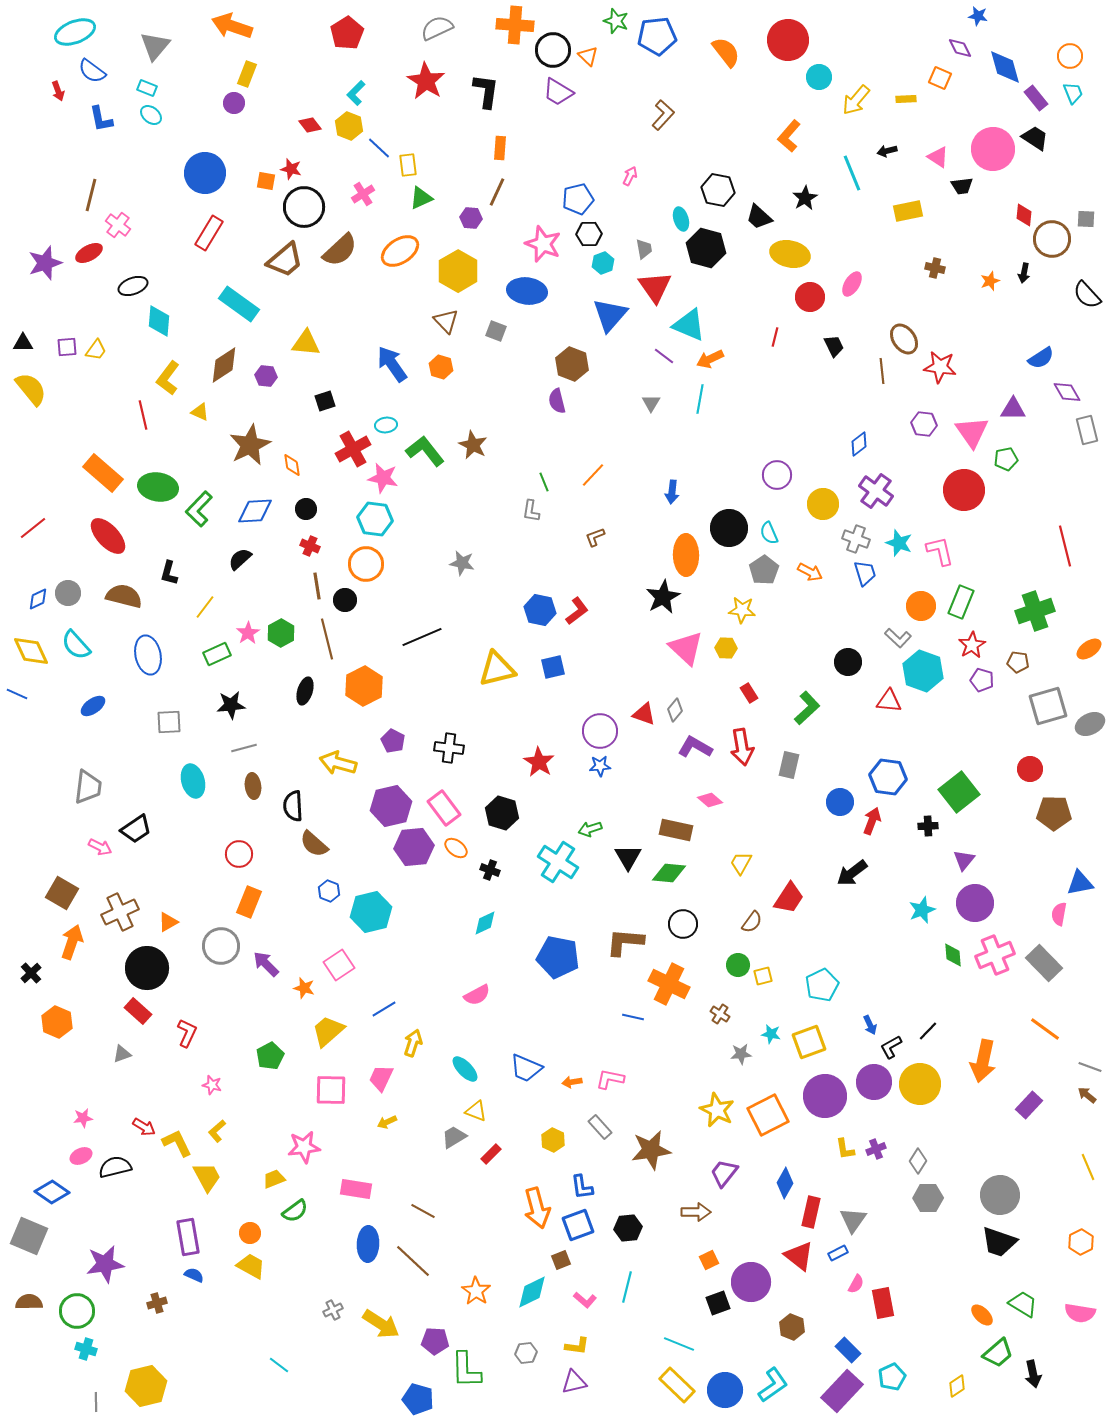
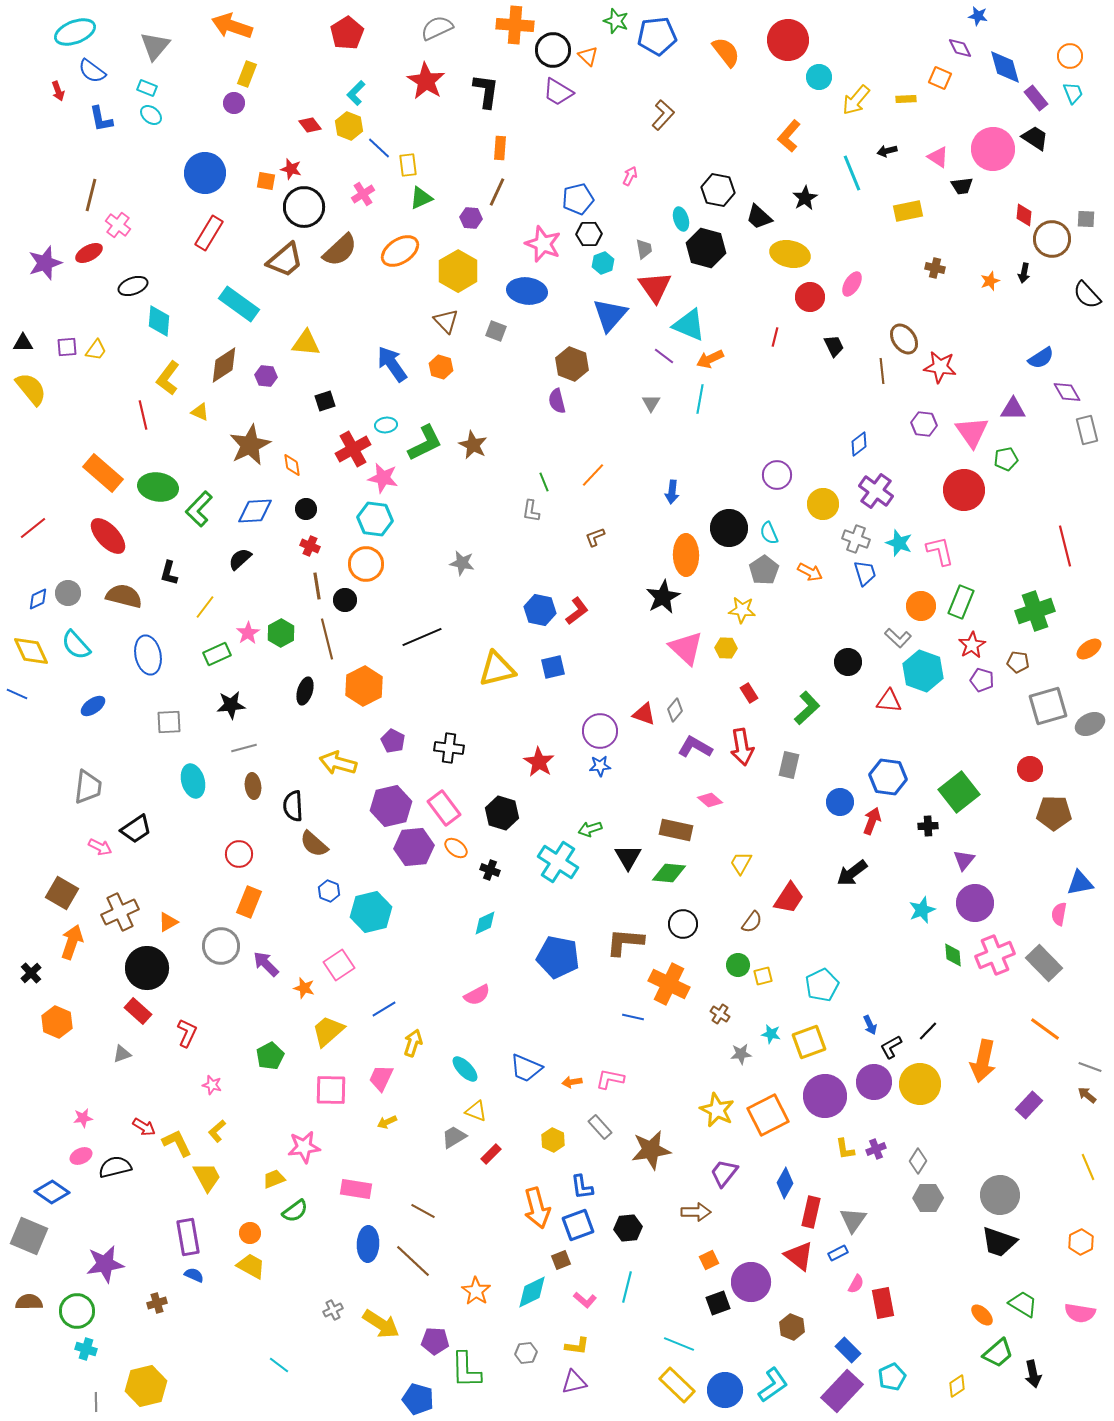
green L-shape at (425, 451): moved 8 px up; rotated 102 degrees clockwise
